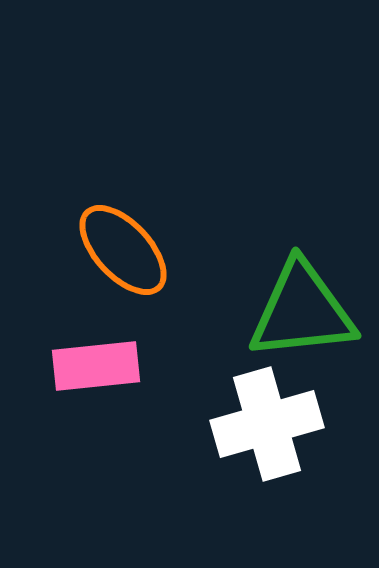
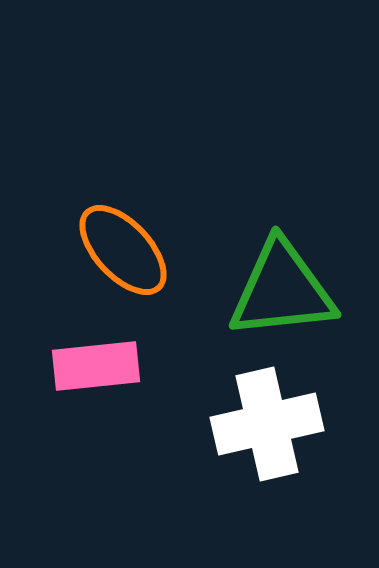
green triangle: moved 20 px left, 21 px up
white cross: rotated 3 degrees clockwise
